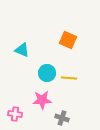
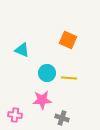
pink cross: moved 1 px down
